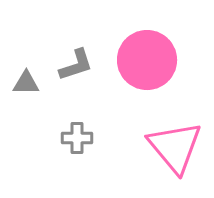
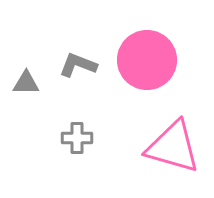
gray L-shape: moved 2 px right; rotated 141 degrees counterclockwise
pink triangle: moved 2 px left; rotated 34 degrees counterclockwise
